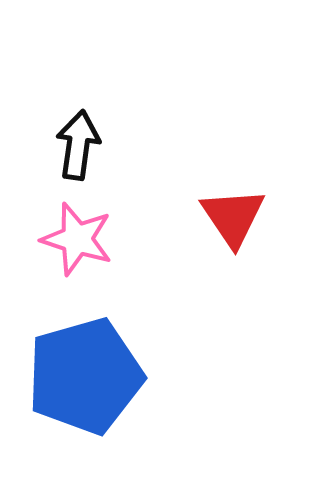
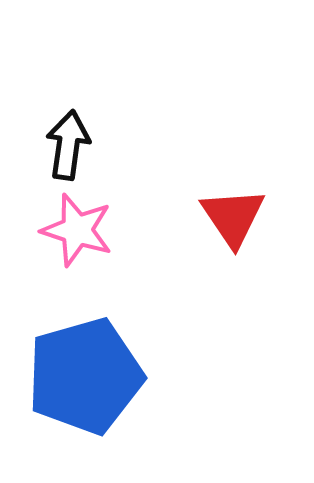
black arrow: moved 10 px left
pink star: moved 9 px up
